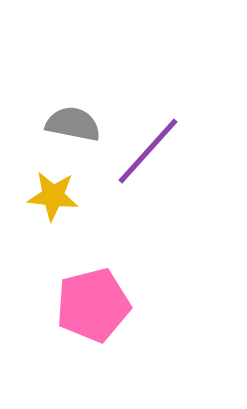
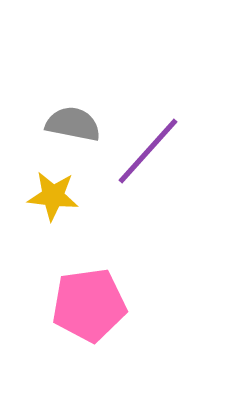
pink pentagon: moved 4 px left; rotated 6 degrees clockwise
